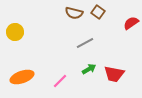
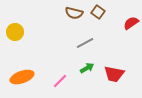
green arrow: moved 2 px left, 1 px up
